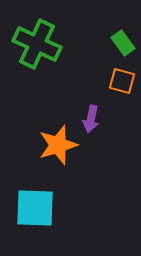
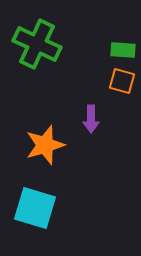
green rectangle: moved 7 px down; rotated 50 degrees counterclockwise
purple arrow: rotated 12 degrees counterclockwise
orange star: moved 13 px left
cyan square: rotated 15 degrees clockwise
